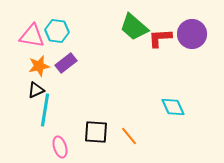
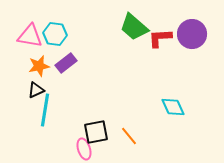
cyan hexagon: moved 2 px left, 3 px down
pink triangle: moved 2 px left
black square: rotated 15 degrees counterclockwise
pink ellipse: moved 24 px right, 2 px down
